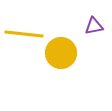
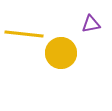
purple triangle: moved 3 px left, 2 px up
